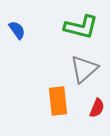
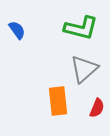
green L-shape: moved 1 px down
